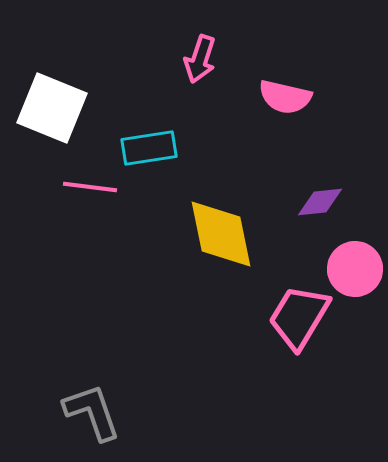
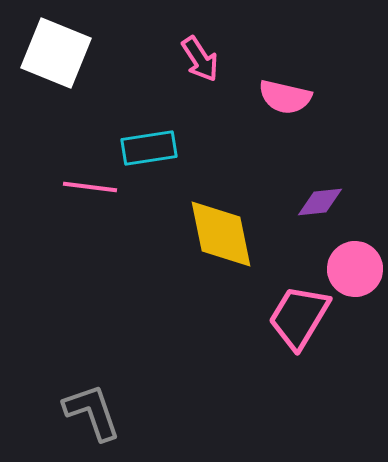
pink arrow: rotated 51 degrees counterclockwise
white square: moved 4 px right, 55 px up
